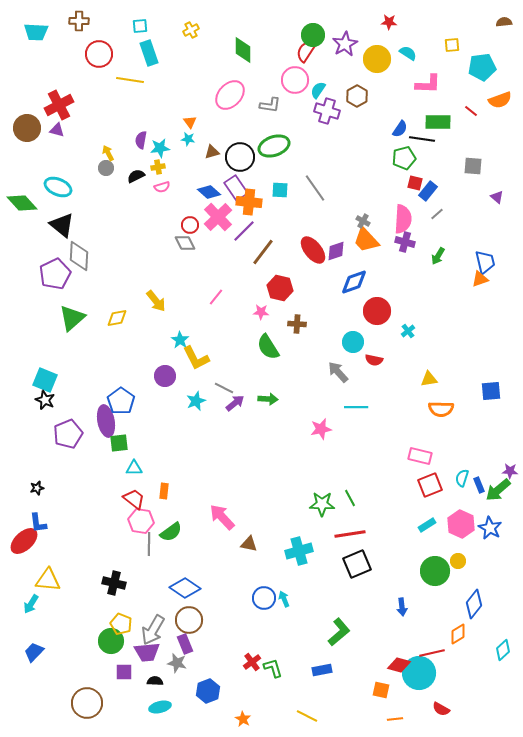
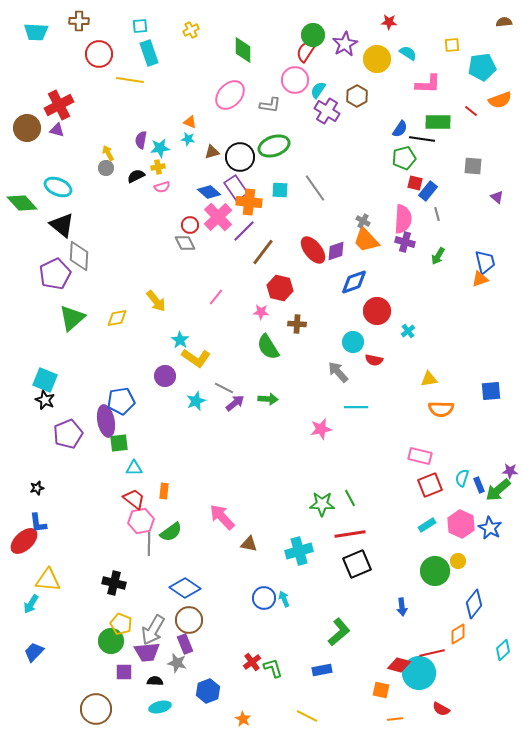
purple cross at (327, 111): rotated 15 degrees clockwise
orange triangle at (190, 122): rotated 32 degrees counterclockwise
gray line at (437, 214): rotated 64 degrees counterclockwise
yellow L-shape at (196, 358): rotated 28 degrees counterclockwise
blue pentagon at (121, 401): rotated 28 degrees clockwise
pink hexagon at (141, 521): rotated 20 degrees counterclockwise
brown circle at (87, 703): moved 9 px right, 6 px down
